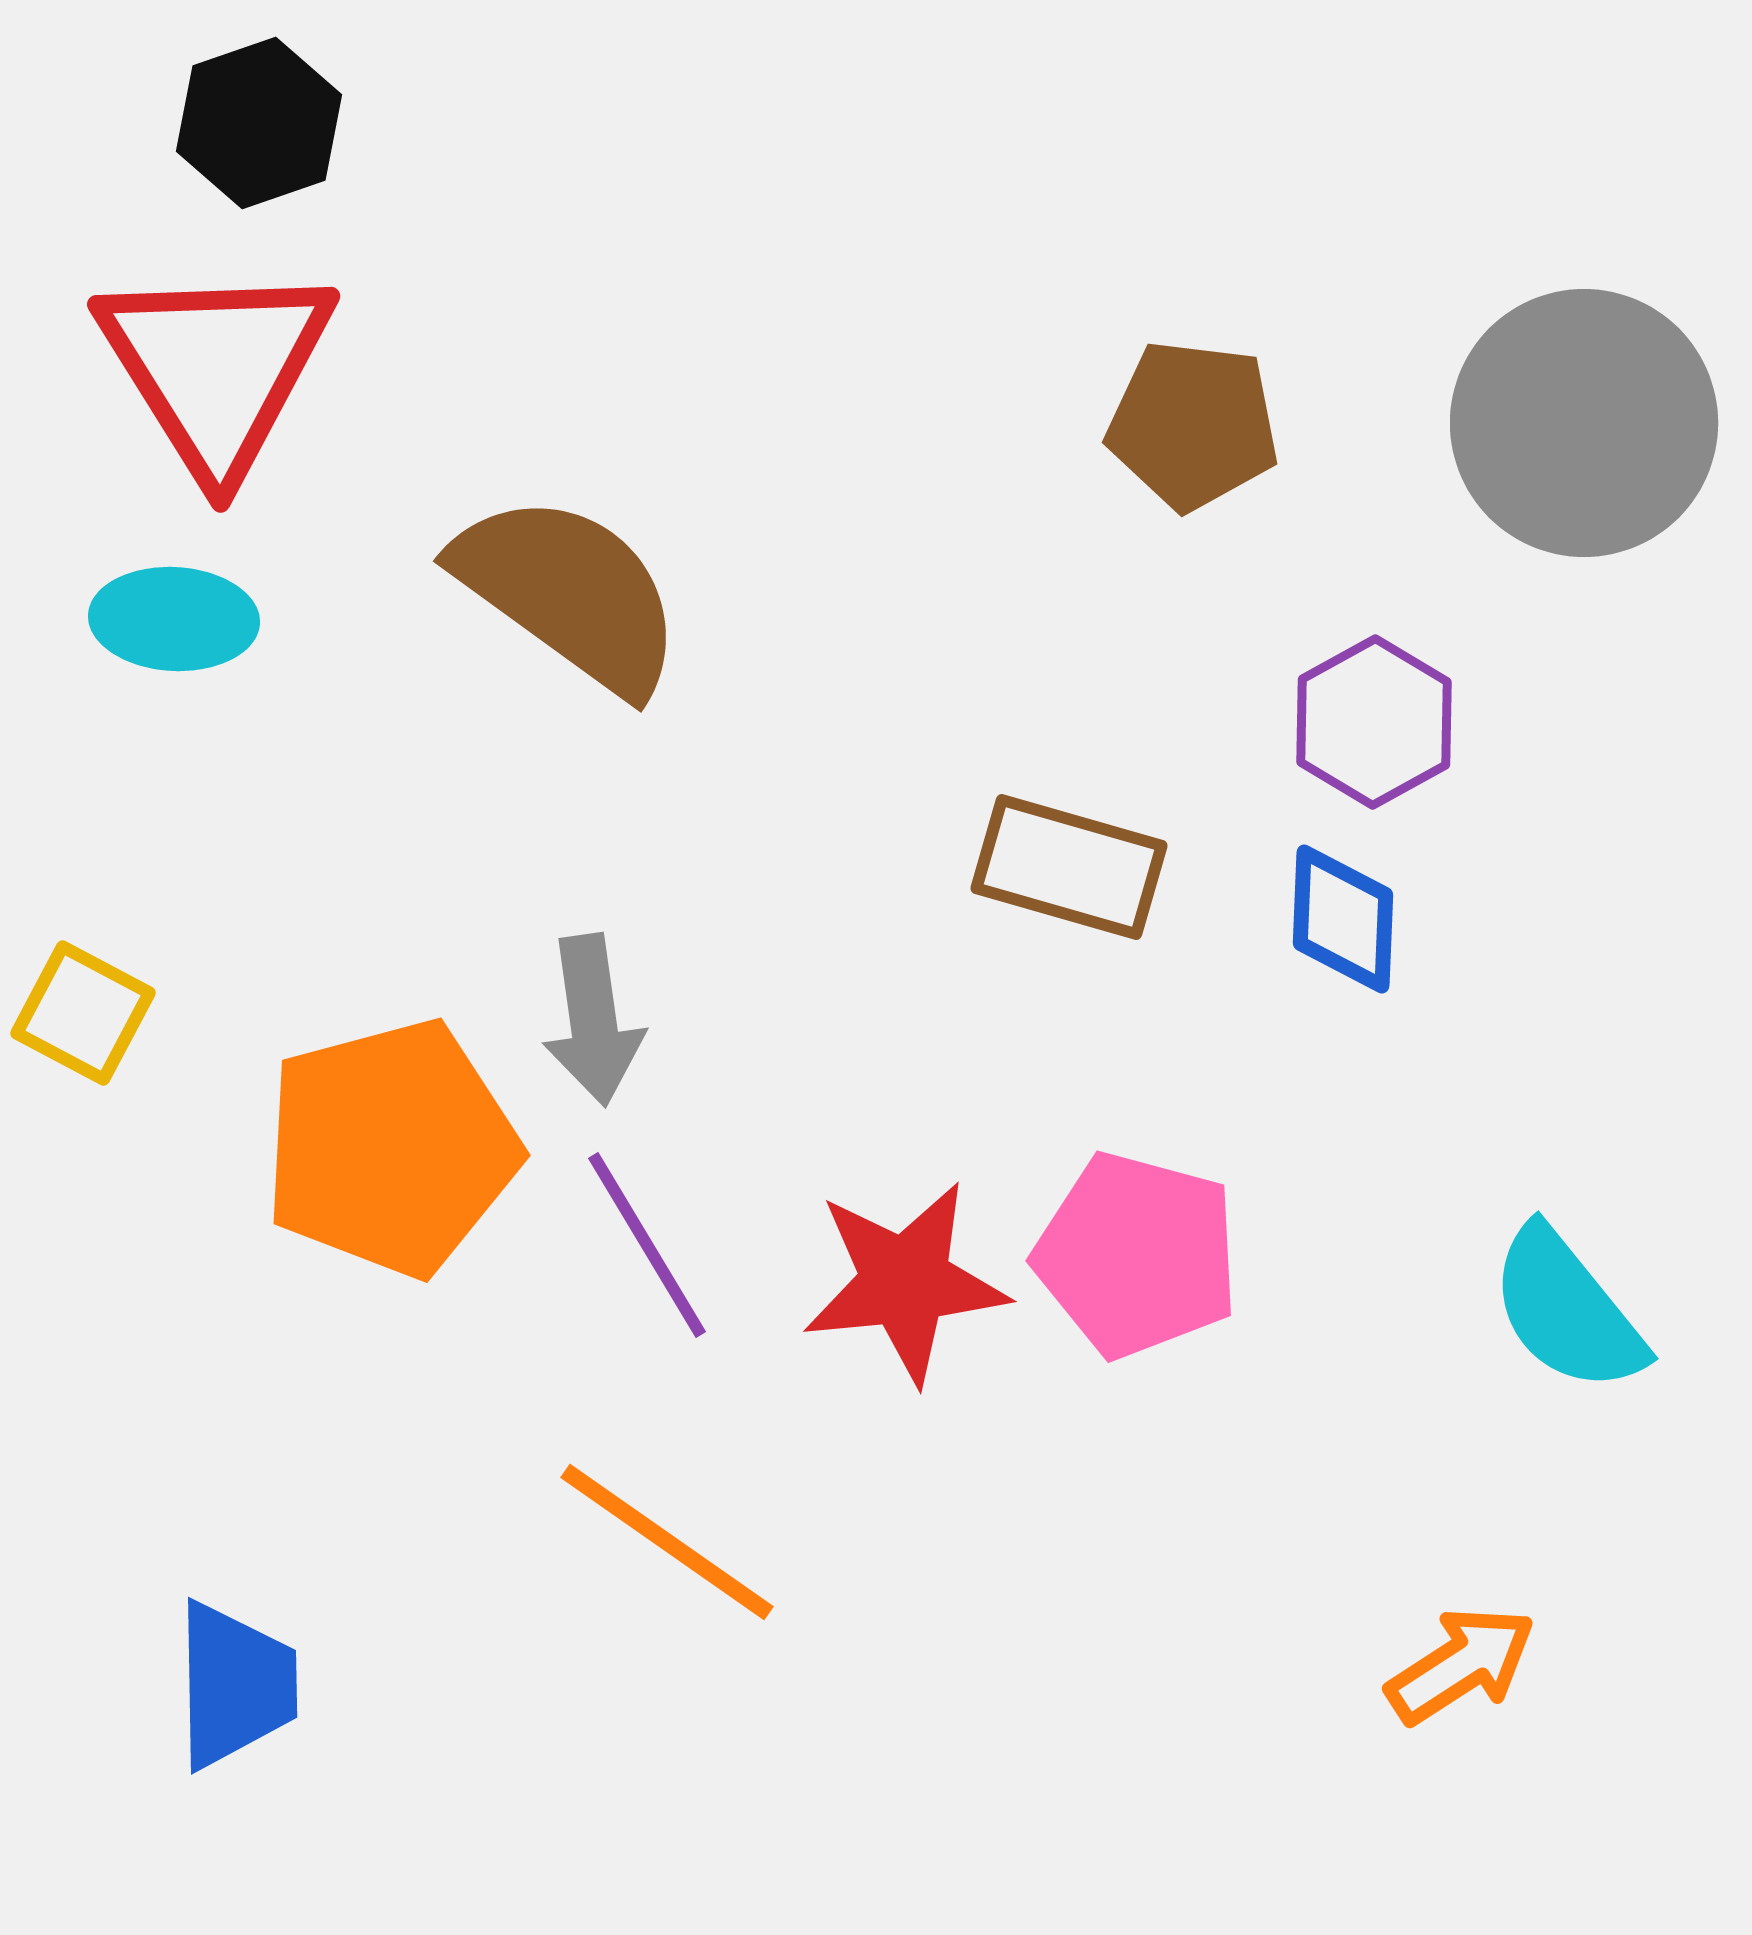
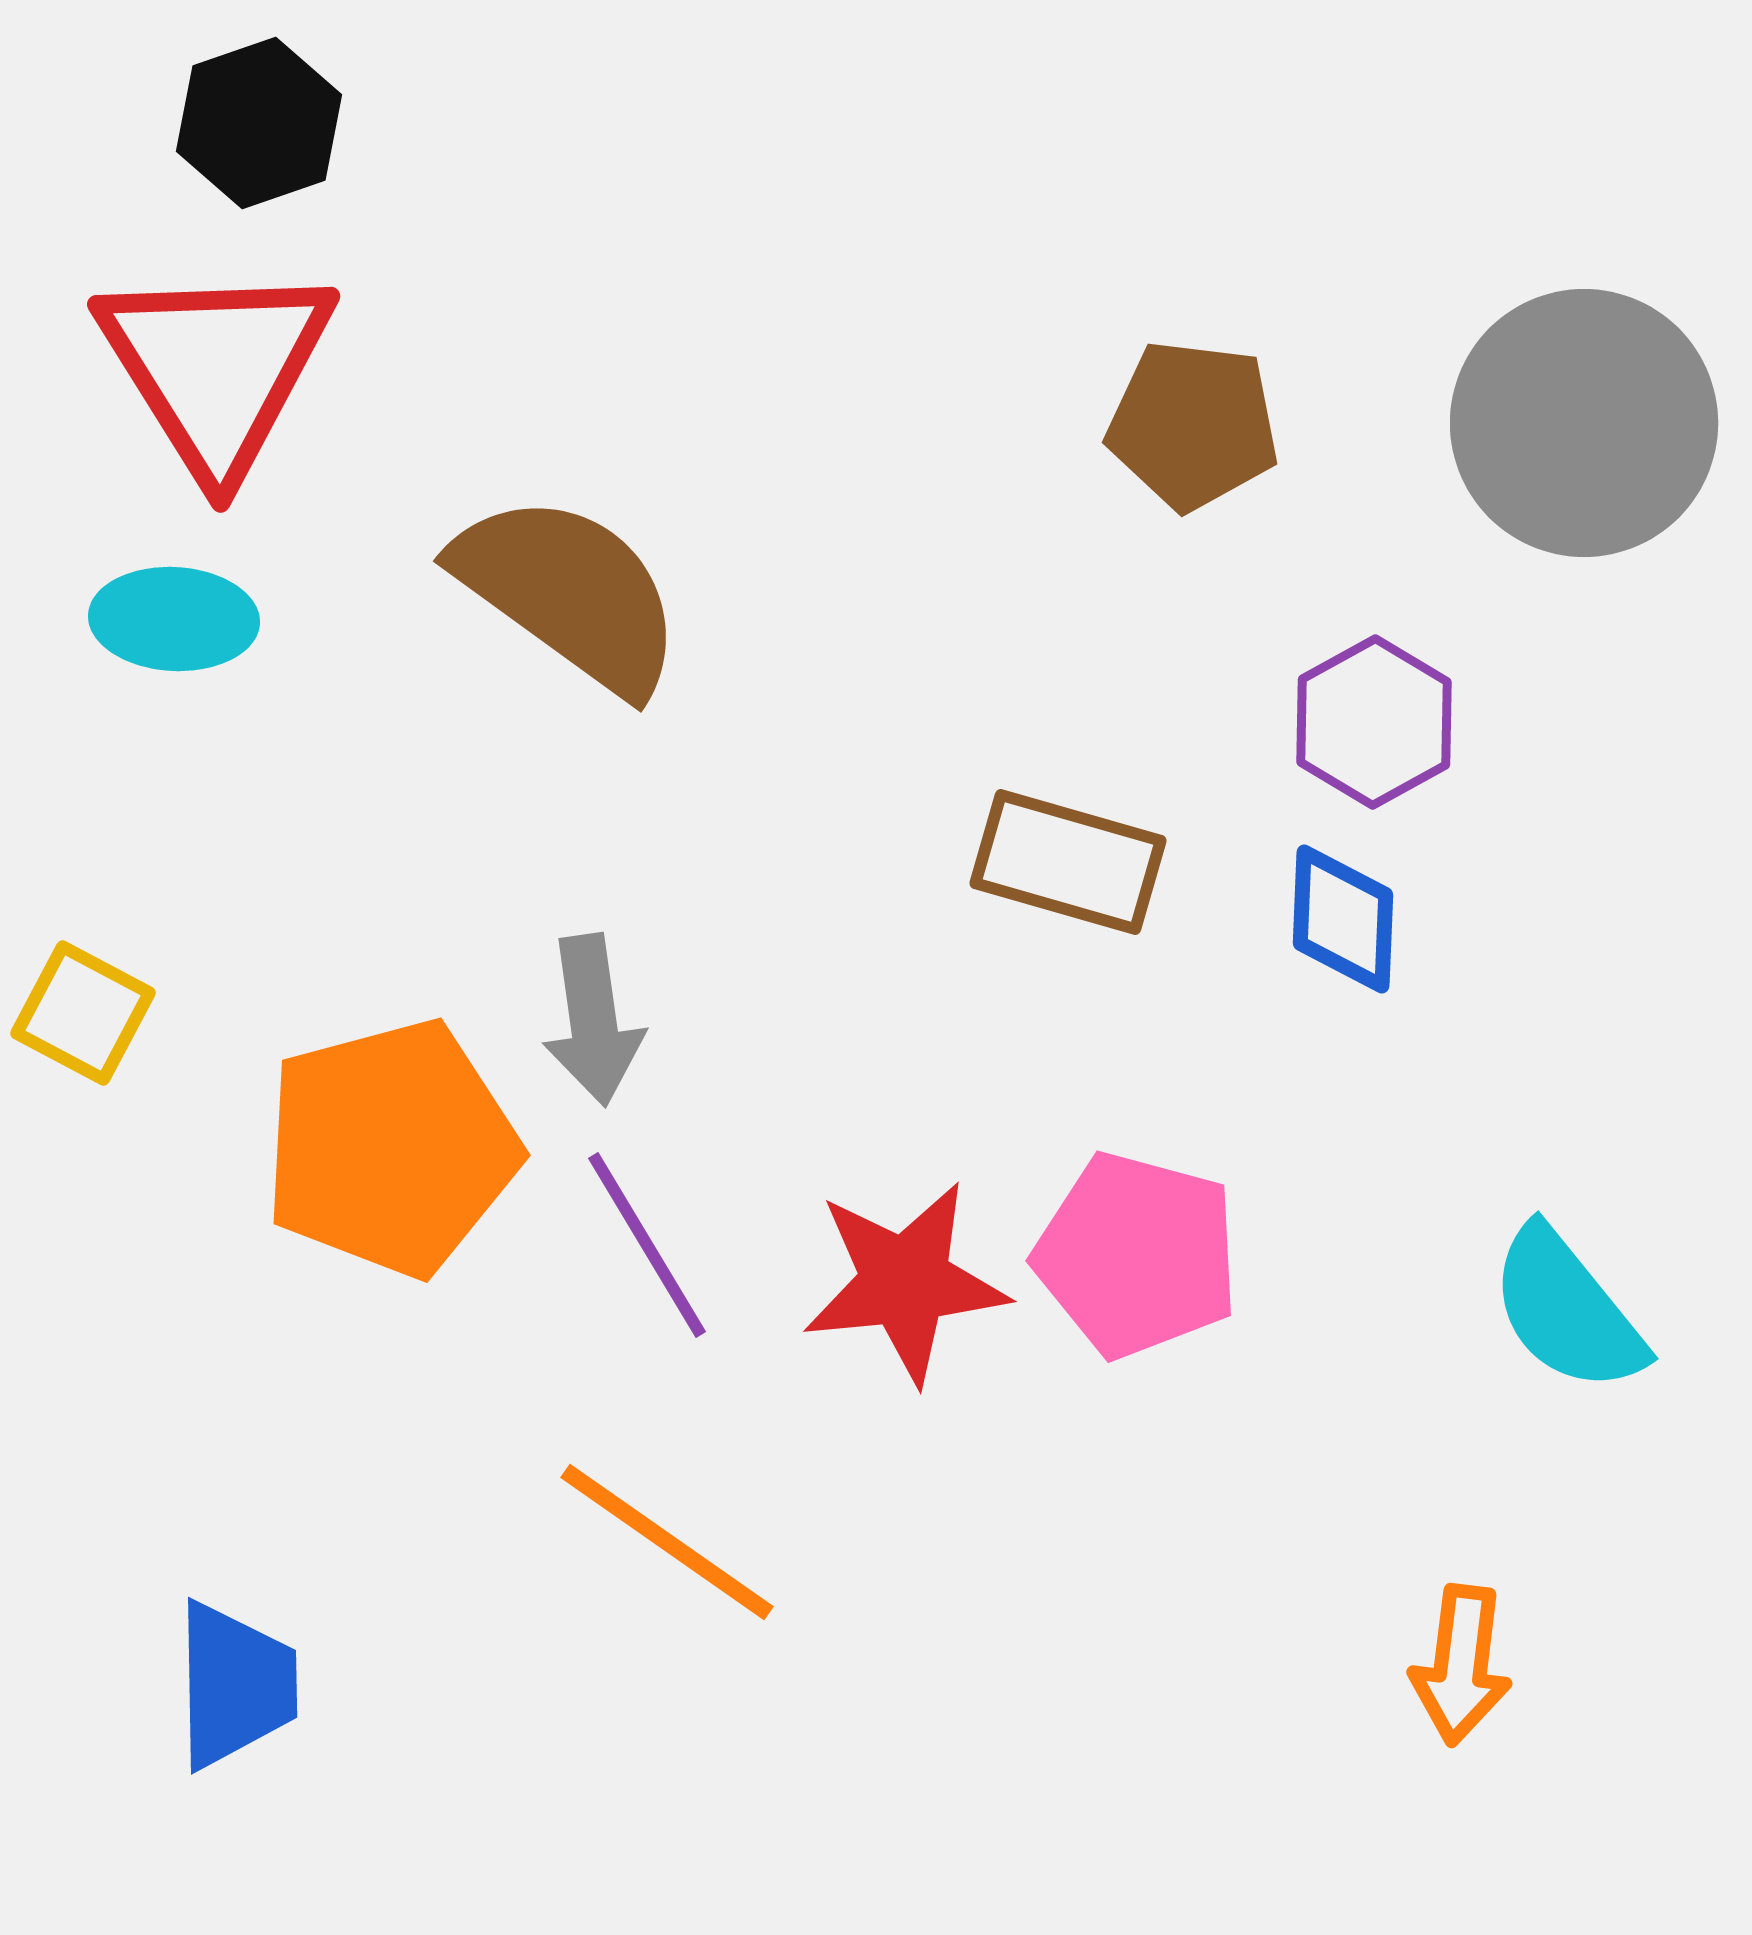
brown rectangle: moved 1 px left, 5 px up
orange arrow: rotated 130 degrees clockwise
